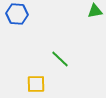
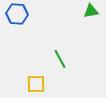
green triangle: moved 4 px left
green line: rotated 18 degrees clockwise
